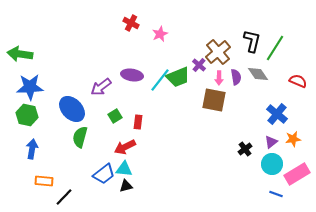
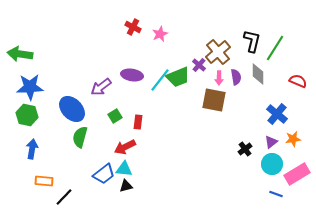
red cross: moved 2 px right, 4 px down
gray diamond: rotated 35 degrees clockwise
